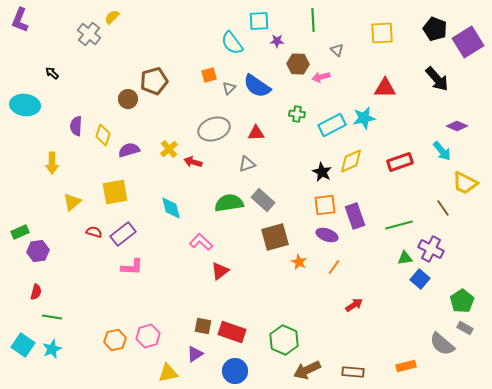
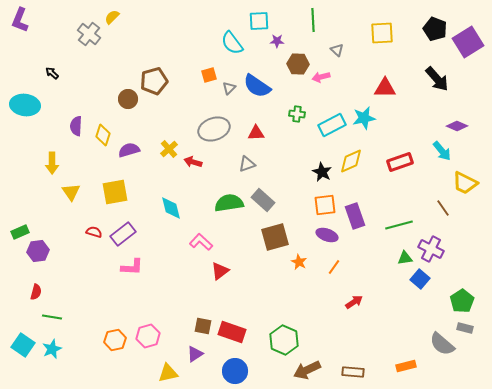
yellow triangle at (72, 202): moved 1 px left, 10 px up; rotated 24 degrees counterclockwise
red arrow at (354, 305): moved 3 px up
gray rectangle at (465, 328): rotated 14 degrees counterclockwise
